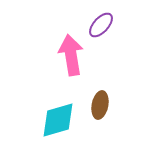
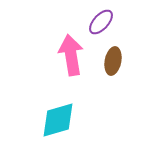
purple ellipse: moved 3 px up
brown ellipse: moved 13 px right, 44 px up
